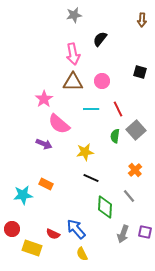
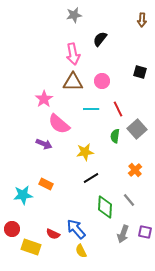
gray square: moved 1 px right, 1 px up
black line: rotated 56 degrees counterclockwise
gray line: moved 4 px down
yellow rectangle: moved 1 px left, 1 px up
yellow semicircle: moved 1 px left, 3 px up
